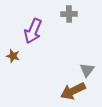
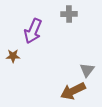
brown star: rotated 16 degrees counterclockwise
